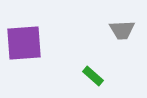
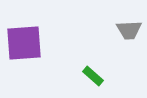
gray trapezoid: moved 7 px right
